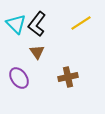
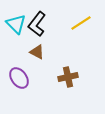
brown triangle: rotated 28 degrees counterclockwise
